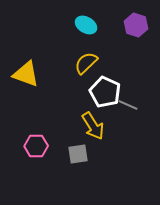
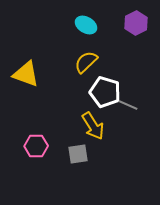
purple hexagon: moved 2 px up; rotated 15 degrees clockwise
yellow semicircle: moved 1 px up
white pentagon: rotated 8 degrees counterclockwise
